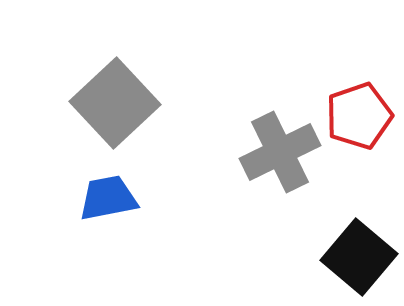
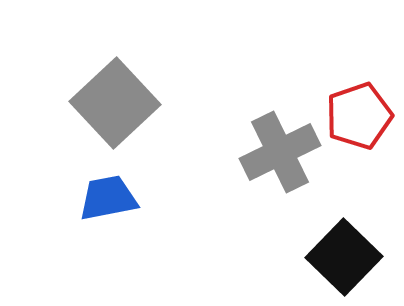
black square: moved 15 px left; rotated 4 degrees clockwise
